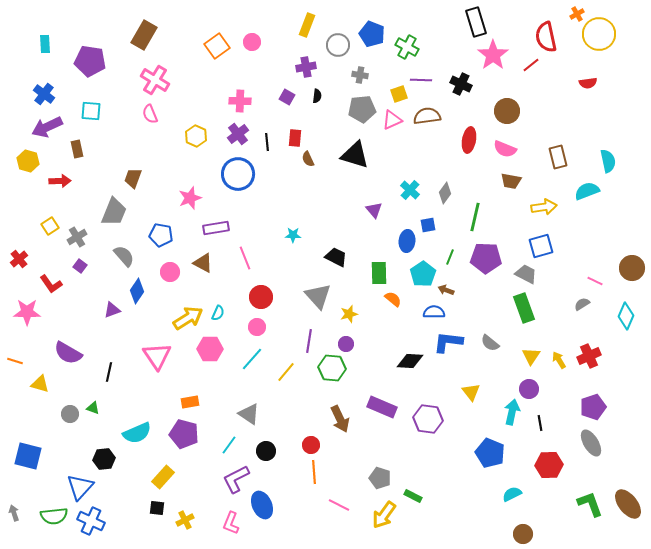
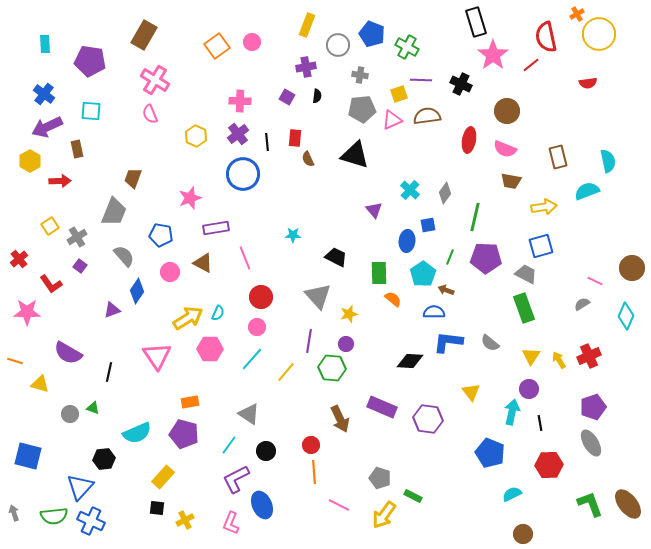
yellow hexagon at (28, 161): moved 2 px right; rotated 15 degrees clockwise
blue circle at (238, 174): moved 5 px right
